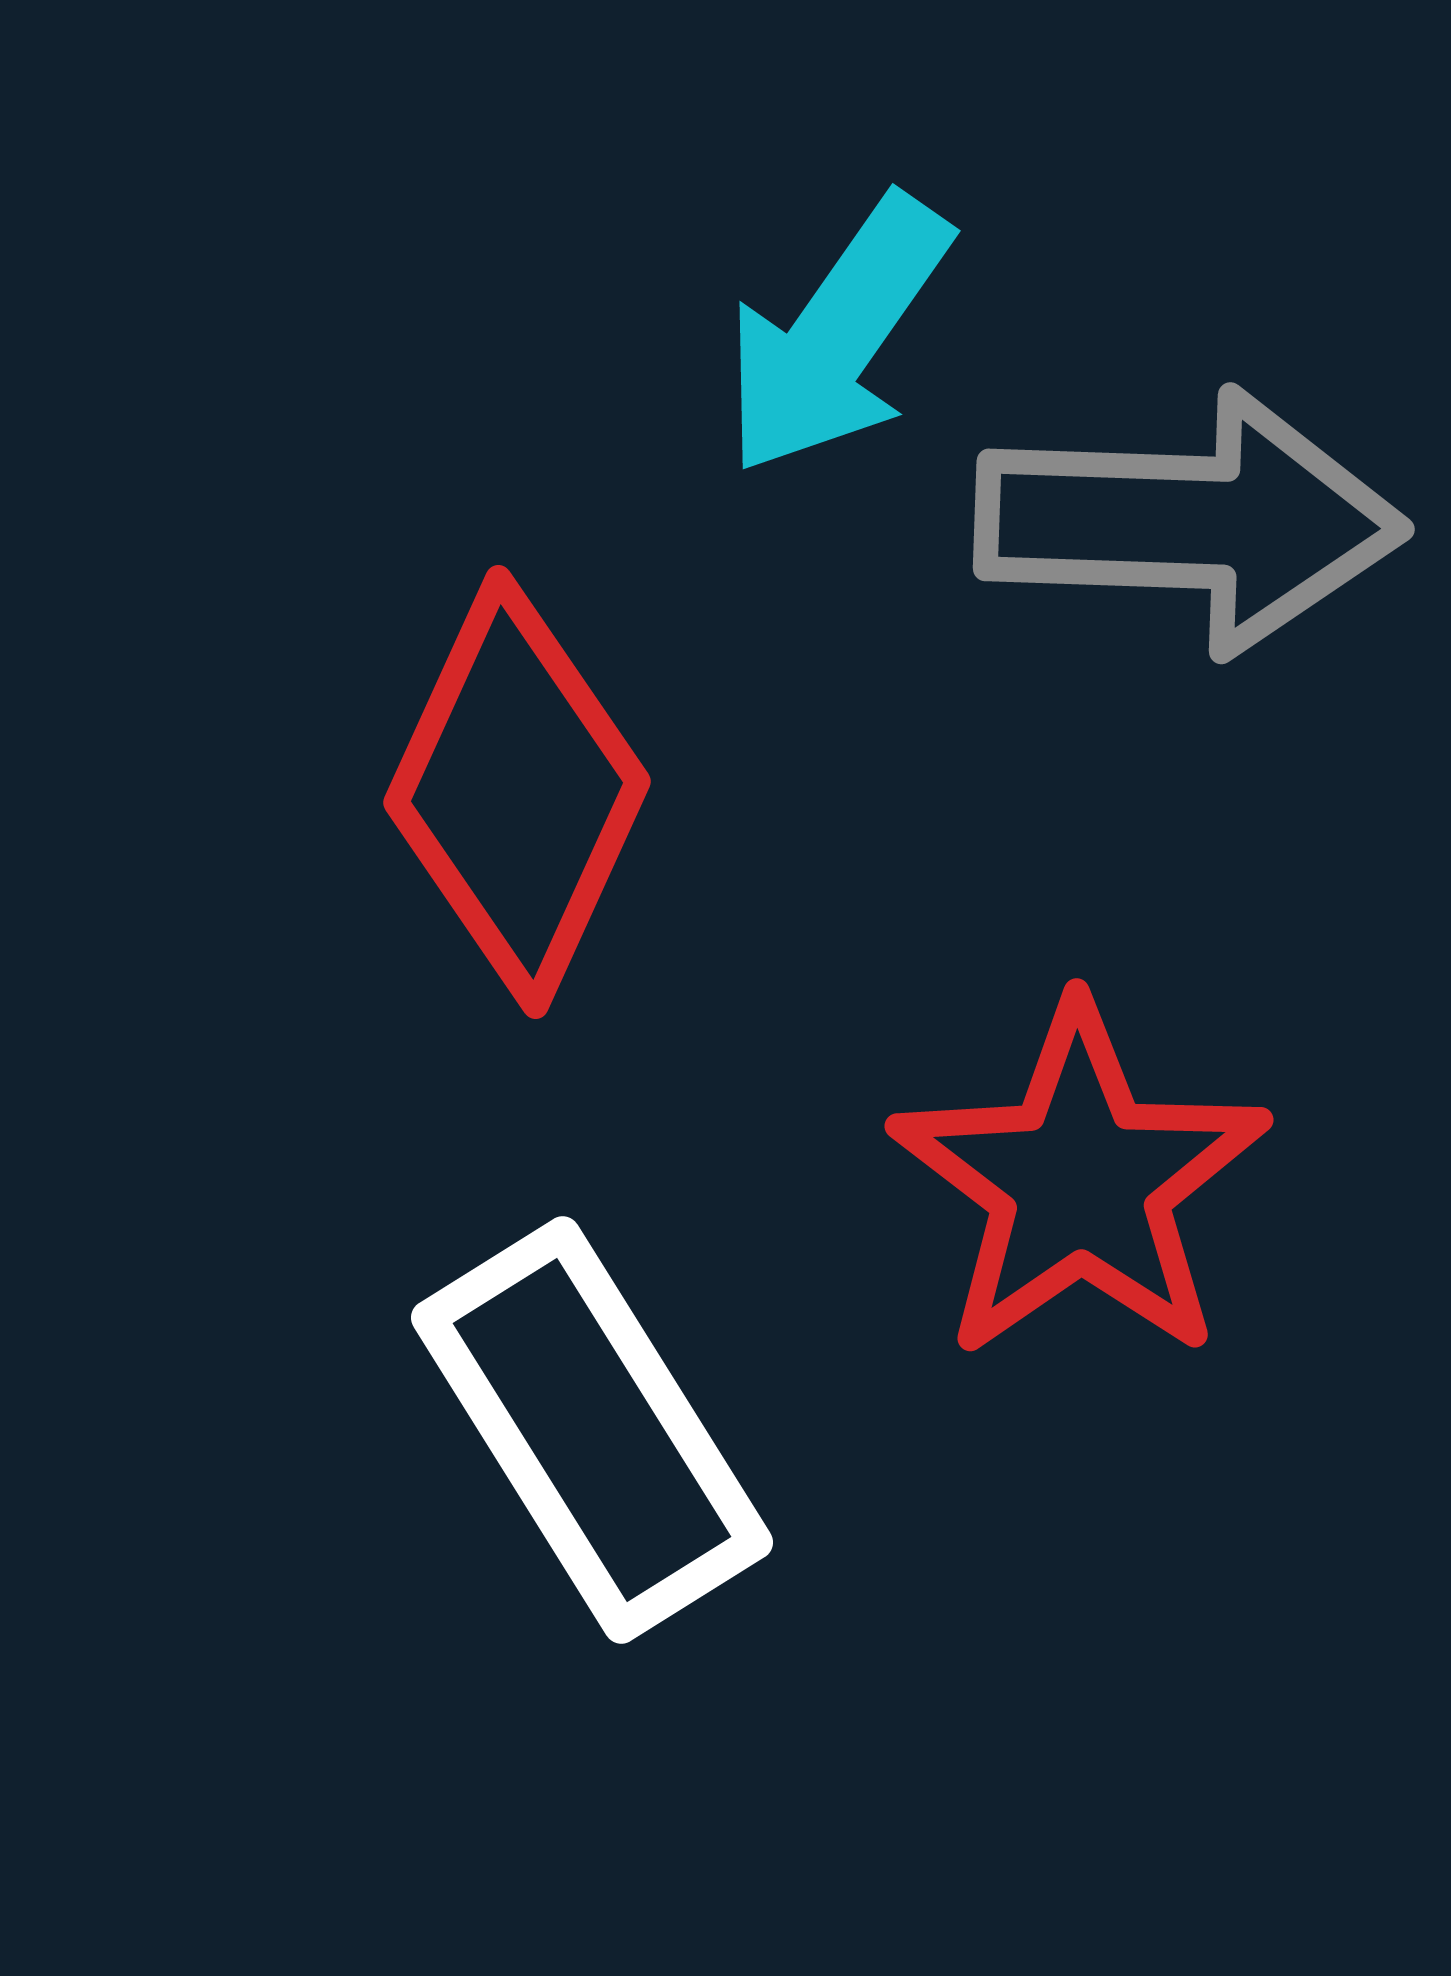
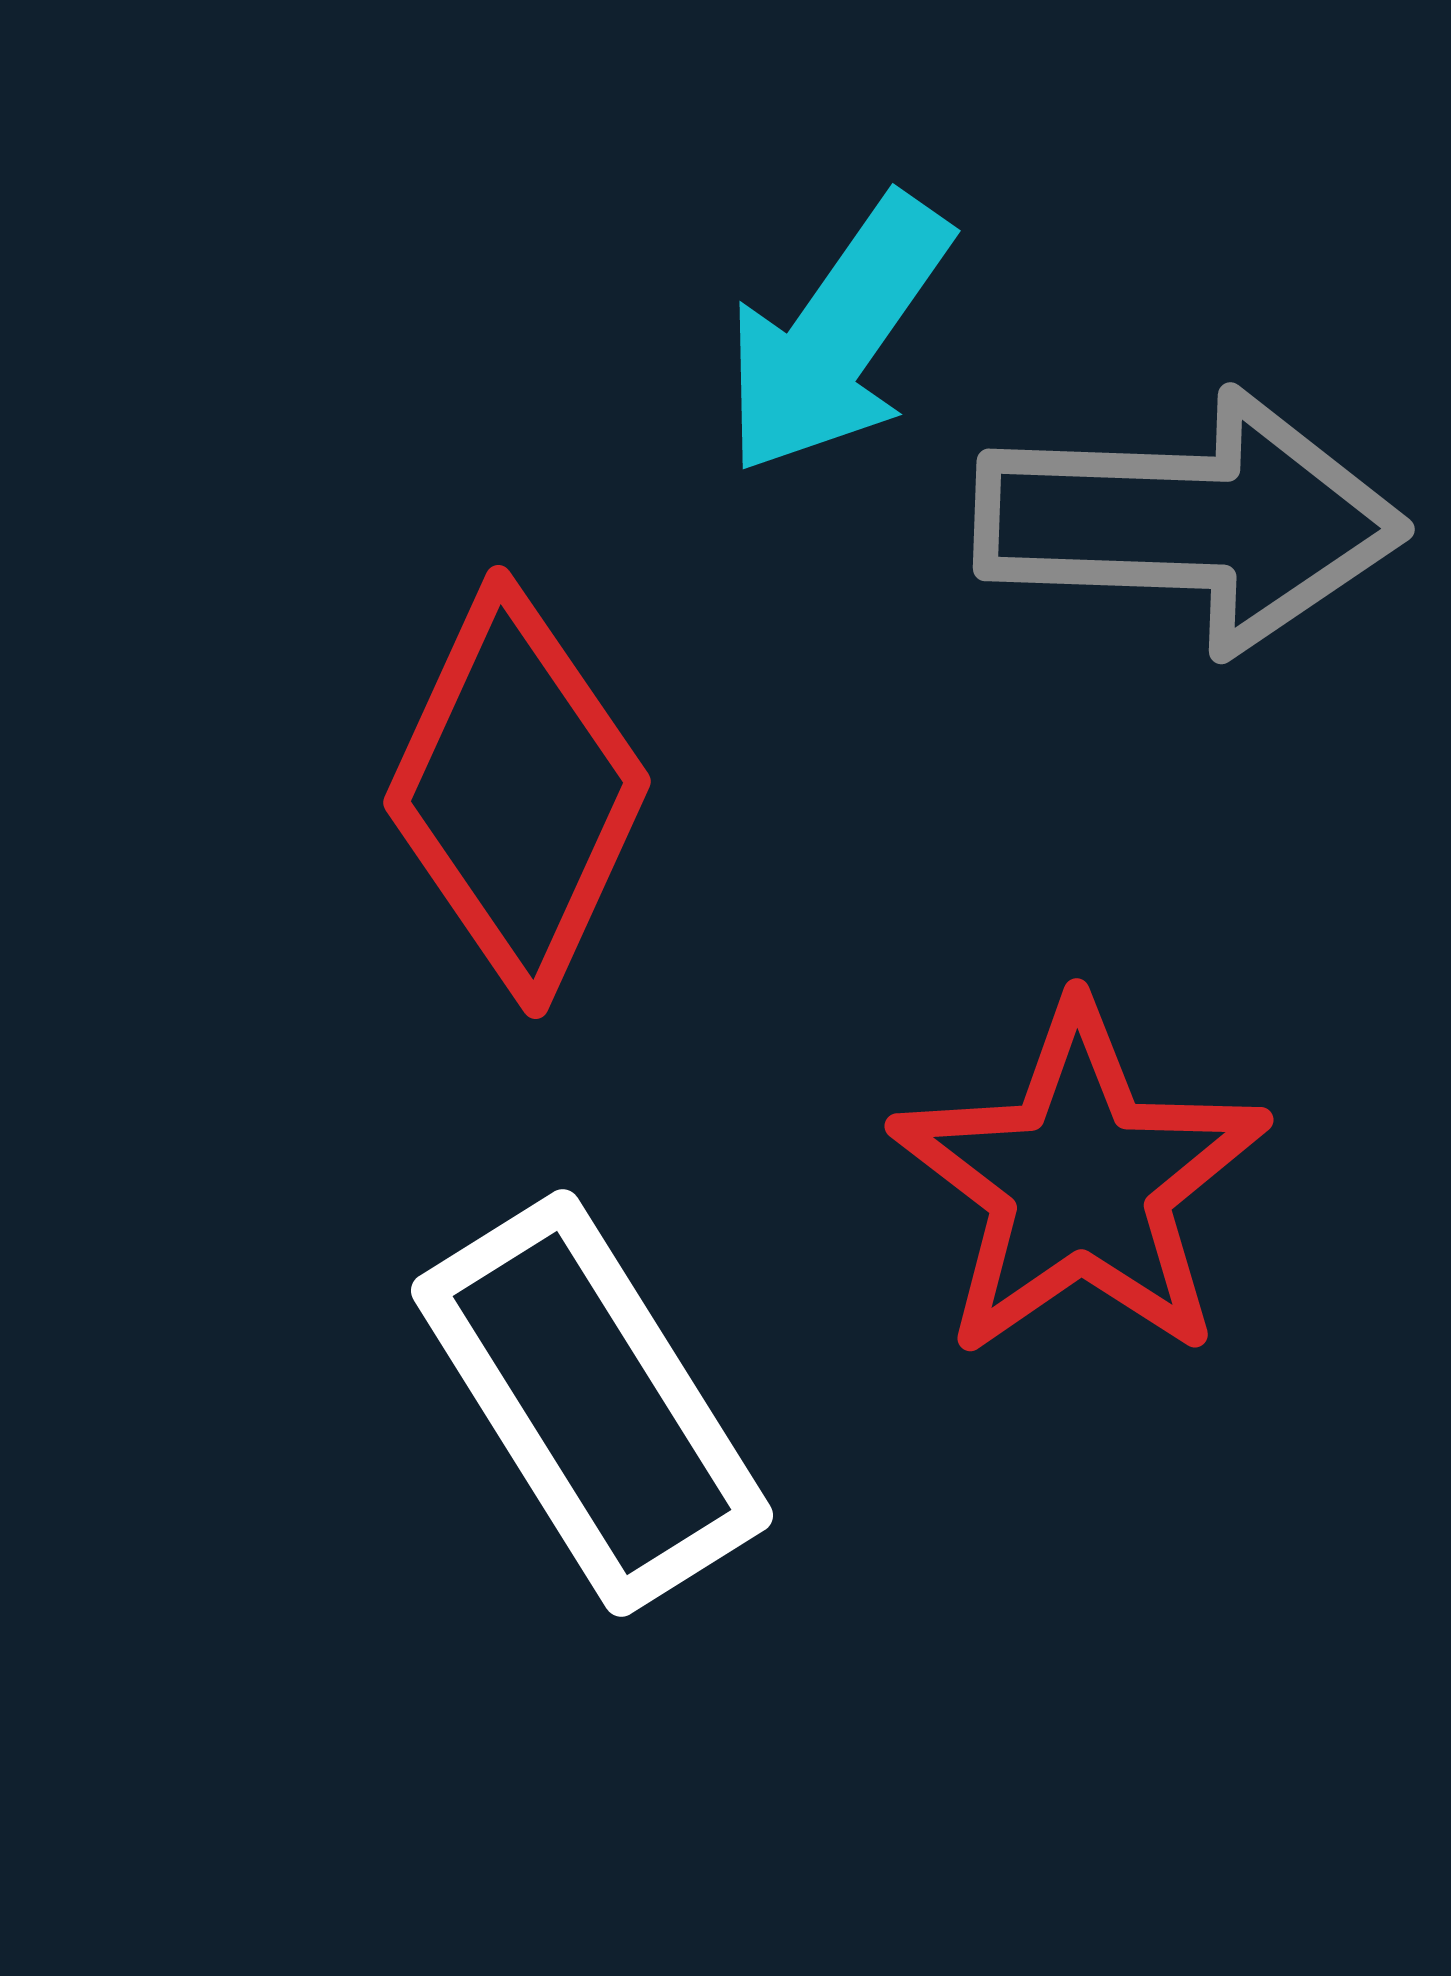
white rectangle: moved 27 px up
